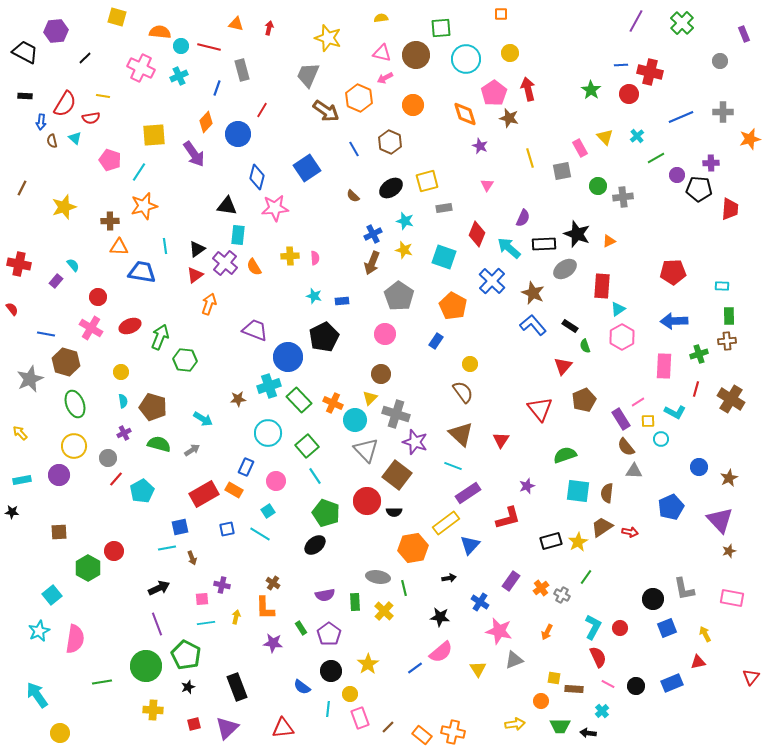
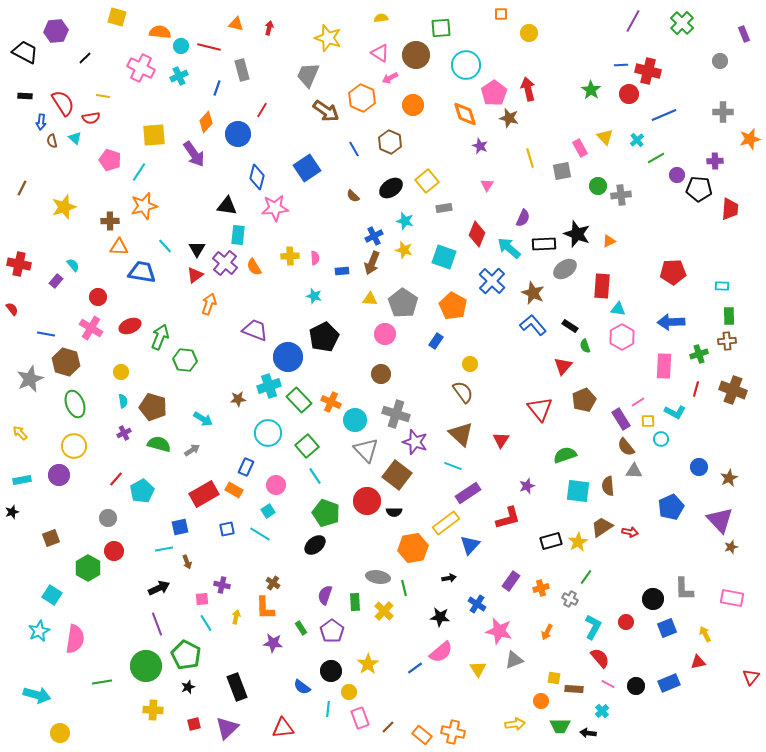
purple line at (636, 21): moved 3 px left
pink triangle at (382, 53): moved 2 px left; rotated 18 degrees clockwise
yellow circle at (510, 53): moved 19 px right, 20 px up
cyan circle at (466, 59): moved 6 px down
red cross at (650, 72): moved 2 px left, 1 px up
pink arrow at (385, 78): moved 5 px right
orange hexagon at (359, 98): moved 3 px right
red semicircle at (65, 104): moved 2 px left, 1 px up; rotated 64 degrees counterclockwise
blue line at (681, 117): moved 17 px left, 2 px up
cyan cross at (637, 136): moved 4 px down
purple cross at (711, 163): moved 4 px right, 2 px up
yellow square at (427, 181): rotated 25 degrees counterclockwise
gray cross at (623, 197): moved 2 px left, 2 px up
blue cross at (373, 234): moved 1 px right, 2 px down
cyan line at (165, 246): rotated 35 degrees counterclockwise
black triangle at (197, 249): rotated 24 degrees counterclockwise
gray pentagon at (399, 296): moved 4 px right, 7 px down
blue rectangle at (342, 301): moved 30 px up
cyan triangle at (618, 309): rotated 42 degrees clockwise
blue arrow at (674, 321): moved 3 px left, 1 px down
yellow triangle at (370, 398): moved 99 px up; rotated 49 degrees clockwise
brown cross at (731, 399): moved 2 px right, 9 px up; rotated 12 degrees counterclockwise
orange cross at (333, 403): moved 2 px left, 1 px up
gray circle at (108, 458): moved 60 px down
pink circle at (276, 481): moved 4 px down
brown semicircle at (607, 493): moved 1 px right, 7 px up; rotated 12 degrees counterclockwise
black star at (12, 512): rotated 24 degrees counterclockwise
brown square at (59, 532): moved 8 px left, 6 px down; rotated 18 degrees counterclockwise
cyan line at (167, 548): moved 3 px left, 1 px down
brown star at (729, 551): moved 2 px right, 4 px up
brown arrow at (192, 558): moved 5 px left, 4 px down
orange cross at (541, 588): rotated 21 degrees clockwise
gray L-shape at (684, 589): rotated 10 degrees clockwise
cyan square at (52, 595): rotated 18 degrees counterclockwise
purple semicircle at (325, 595): rotated 120 degrees clockwise
gray cross at (562, 595): moved 8 px right, 4 px down
blue cross at (480, 602): moved 3 px left, 2 px down
cyan line at (206, 623): rotated 66 degrees clockwise
red circle at (620, 628): moved 6 px right, 6 px up
purple pentagon at (329, 634): moved 3 px right, 3 px up
red semicircle at (598, 657): moved 2 px right, 1 px down; rotated 15 degrees counterclockwise
blue rectangle at (672, 683): moved 3 px left
yellow circle at (350, 694): moved 1 px left, 2 px up
cyan arrow at (37, 695): rotated 140 degrees clockwise
